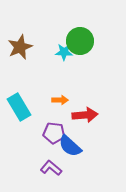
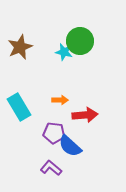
cyan star: rotated 12 degrees clockwise
